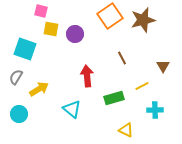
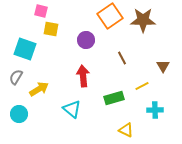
brown star: rotated 15 degrees clockwise
purple circle: moved 11 px right, 6 px down
red arrow: moved 4 px left
